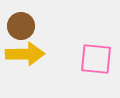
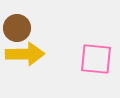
brown circle: moved 4 px left, 2 px down
